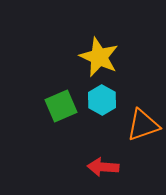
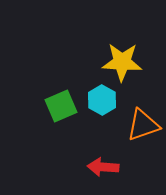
yellow star: moved 23 px right, 5 px down; rotated 21 degrees counterclockwise
